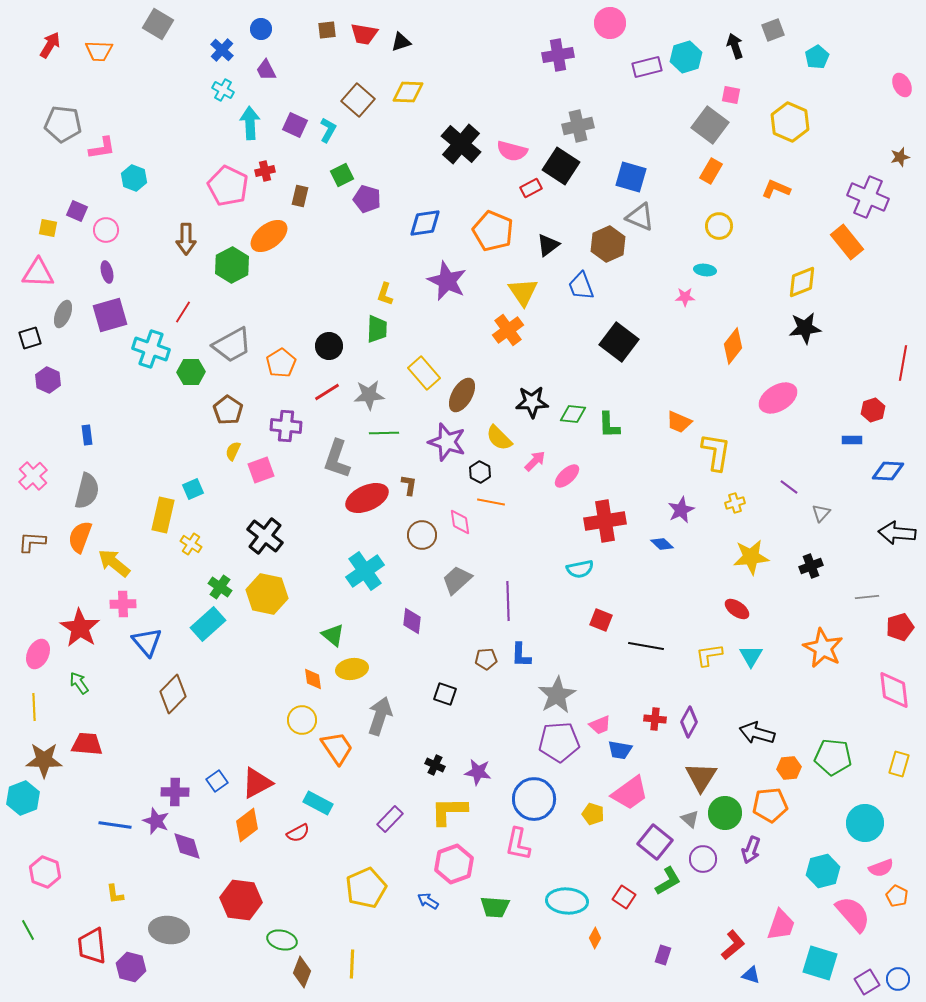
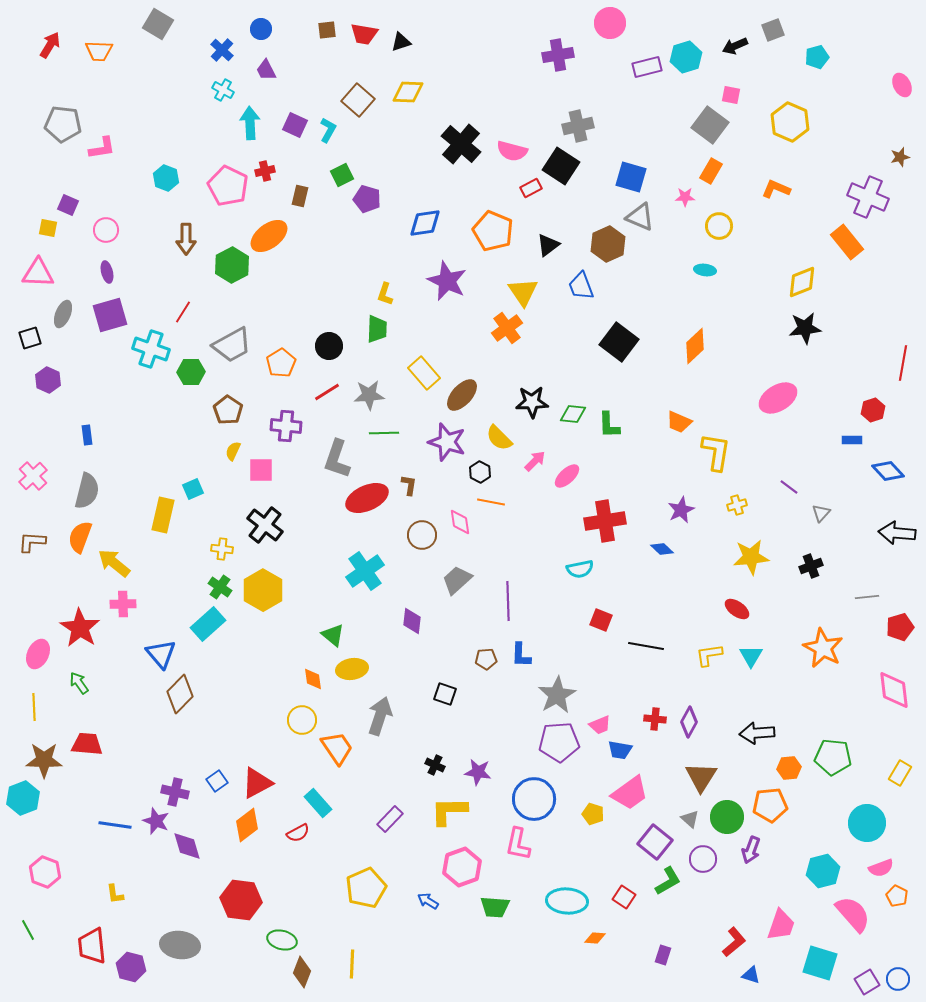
black arrow at (735, 46): rotated 95 degrees counterclockwise
cyan pentagon at (817, 57): rotated 15 degrees clockwise
cyan hexagon at (134, 178): moved 32 px right
purple square at (77, 211): moved 9 px left, 6 px up
pink star at (685, 297): moved 100 px up
orange cross at (508, 330): moved 1 px left, 2 px up
orange diamond at (733, 346): moved 38 px left; rotated 9 degrees clockwise
brown ellipse at (462, 395): rotated 12 degrees clockwise
pink square at (261, 470): rotated 20 degrees clockwise
blue diamond at (888, 471): rotated 44 degrees clockwise
yellow cross at (735, 503): moved 2 px right, 2 px down
black cross at (265, 536): moved 11 px up
yellow cross at (191, 544): moved 31 px right, 5 px down; rotated 25 degrees counterclockwise
blue diamond at (662, 544): moved 5 px down
yellow hexagon at (267, 594): moved 4 px left, 4 px up; rotated 18 degrees clockwise
blue triangle at (147, 642): moved 14 px right, 12 px down
brown diamond at (173, 694): moved 7 px right
black arrow at (757, 733): rotated 20 degrees counterclockwise
yellow rectangle at (899, 764): moved 1 px right, 9 px down; rotated 15 degrees clockwise
purple cross at (175, 792): rotated 12 degrees clockwise
cyan rectangle at (318, 803): rotated 20 degrees clockwise
green circle at (725, 813): moved 2 px right, 4 px down
cyan circle at (865, 823): moved 2 px right
pink hexagon at (454, 864): moved 8 px right, 3 px down
gray ellipse at (169, 930): moved 11 px right, 15 px down
orange diamond at (595, 938): rotated 65 degrees clockwise
red L-shape at (733, 945): moved 1 px right, 3 px up
